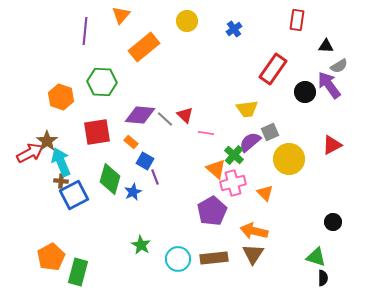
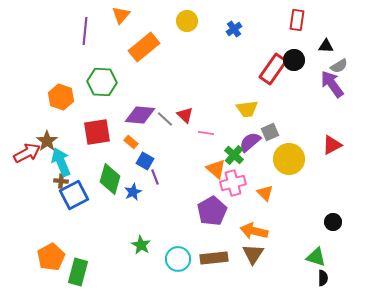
purple arrow at (329, 85): moved 3 px right, 1 px up
black circle at (305, 92): moved 11 px left, 32 px up
red arrow at (30, 153): moved 3 px left
